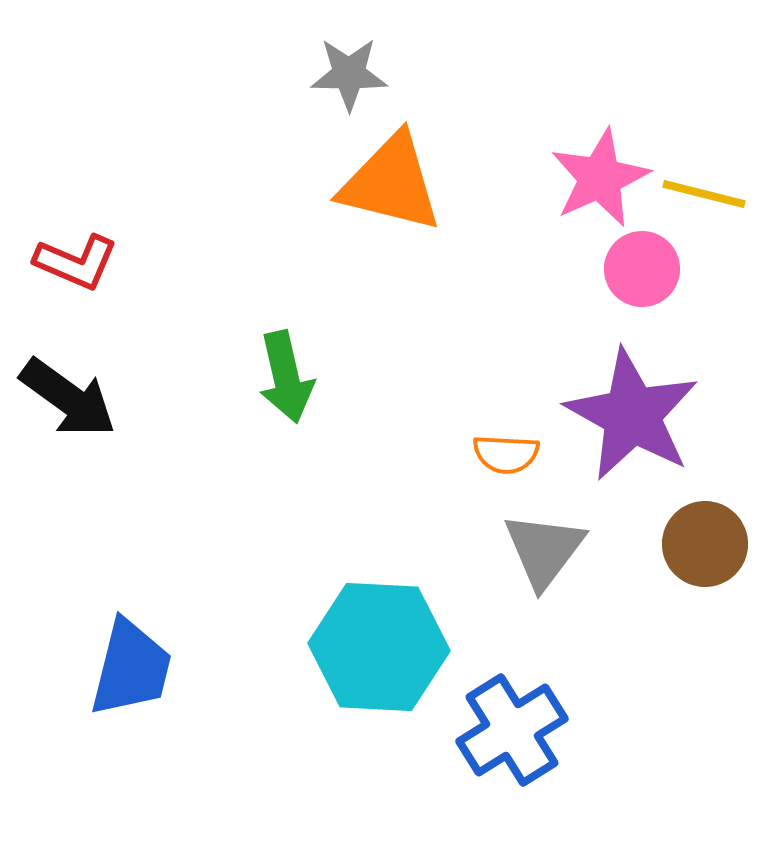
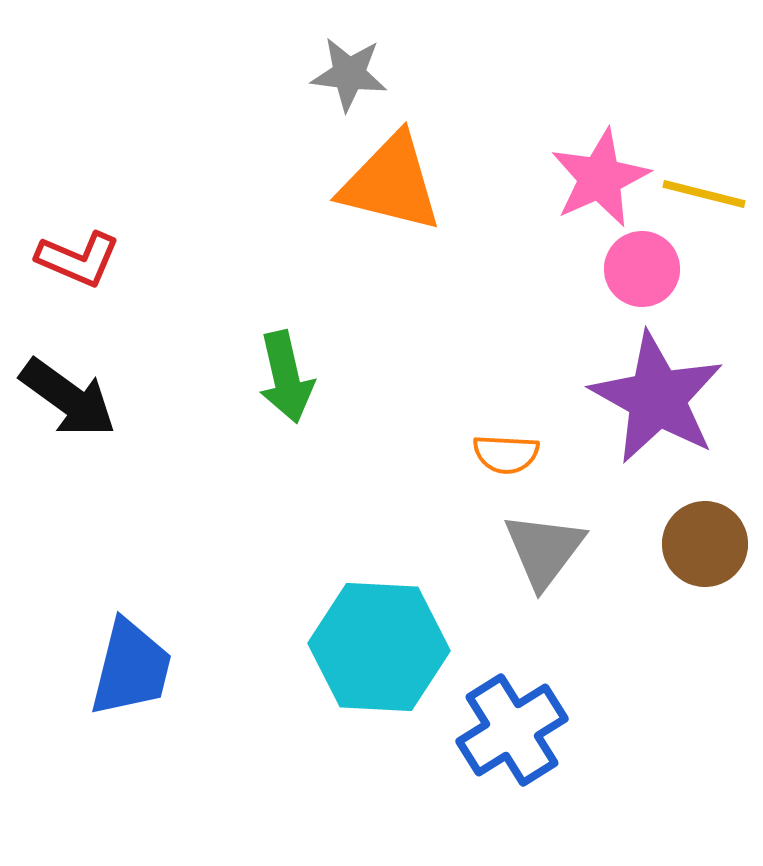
gray star: rotated 6 degrees clockwise
red L-shape: moved 2 px right, 3 px up
purple star: moved 25 px right, 17 px up
